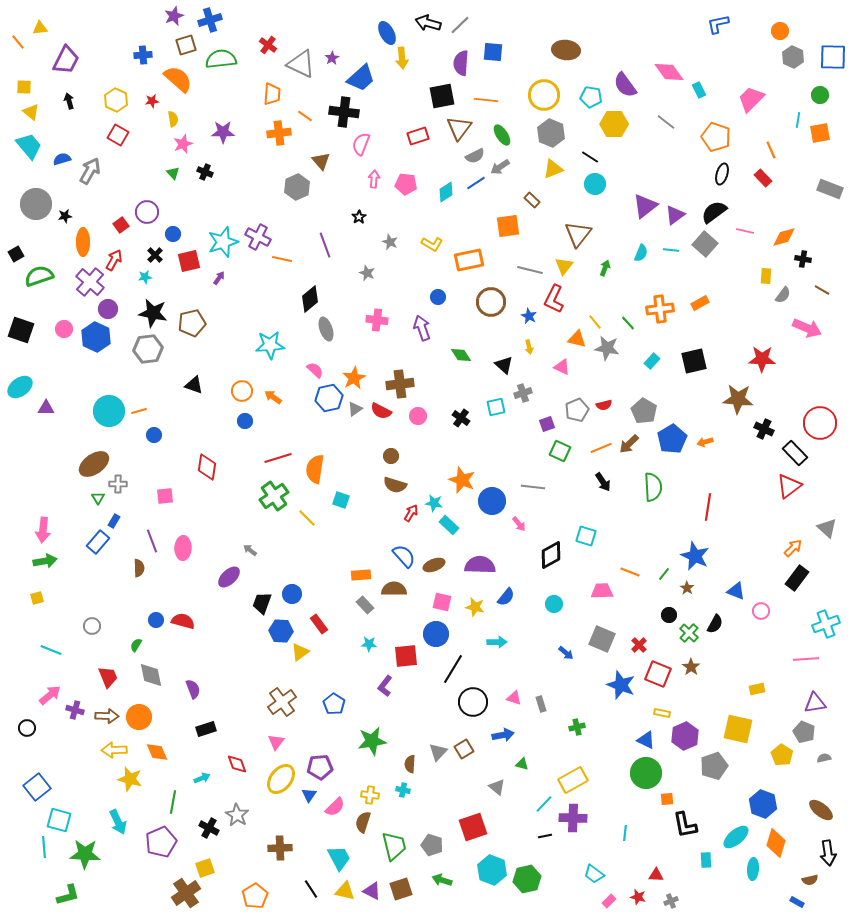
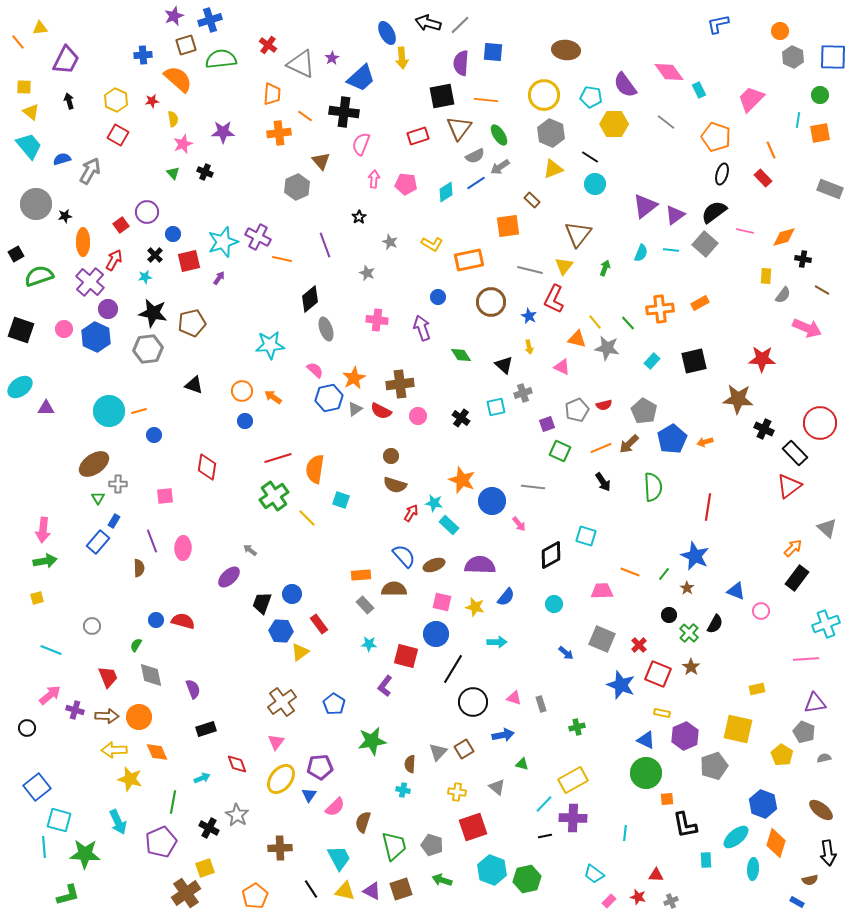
green ellipse at (502, 135): moved 3 px left
red square at (406, 656): rotated 20 degrees clockwise
yellow cross at (370, 795): moved 87 px right, 3 px up
